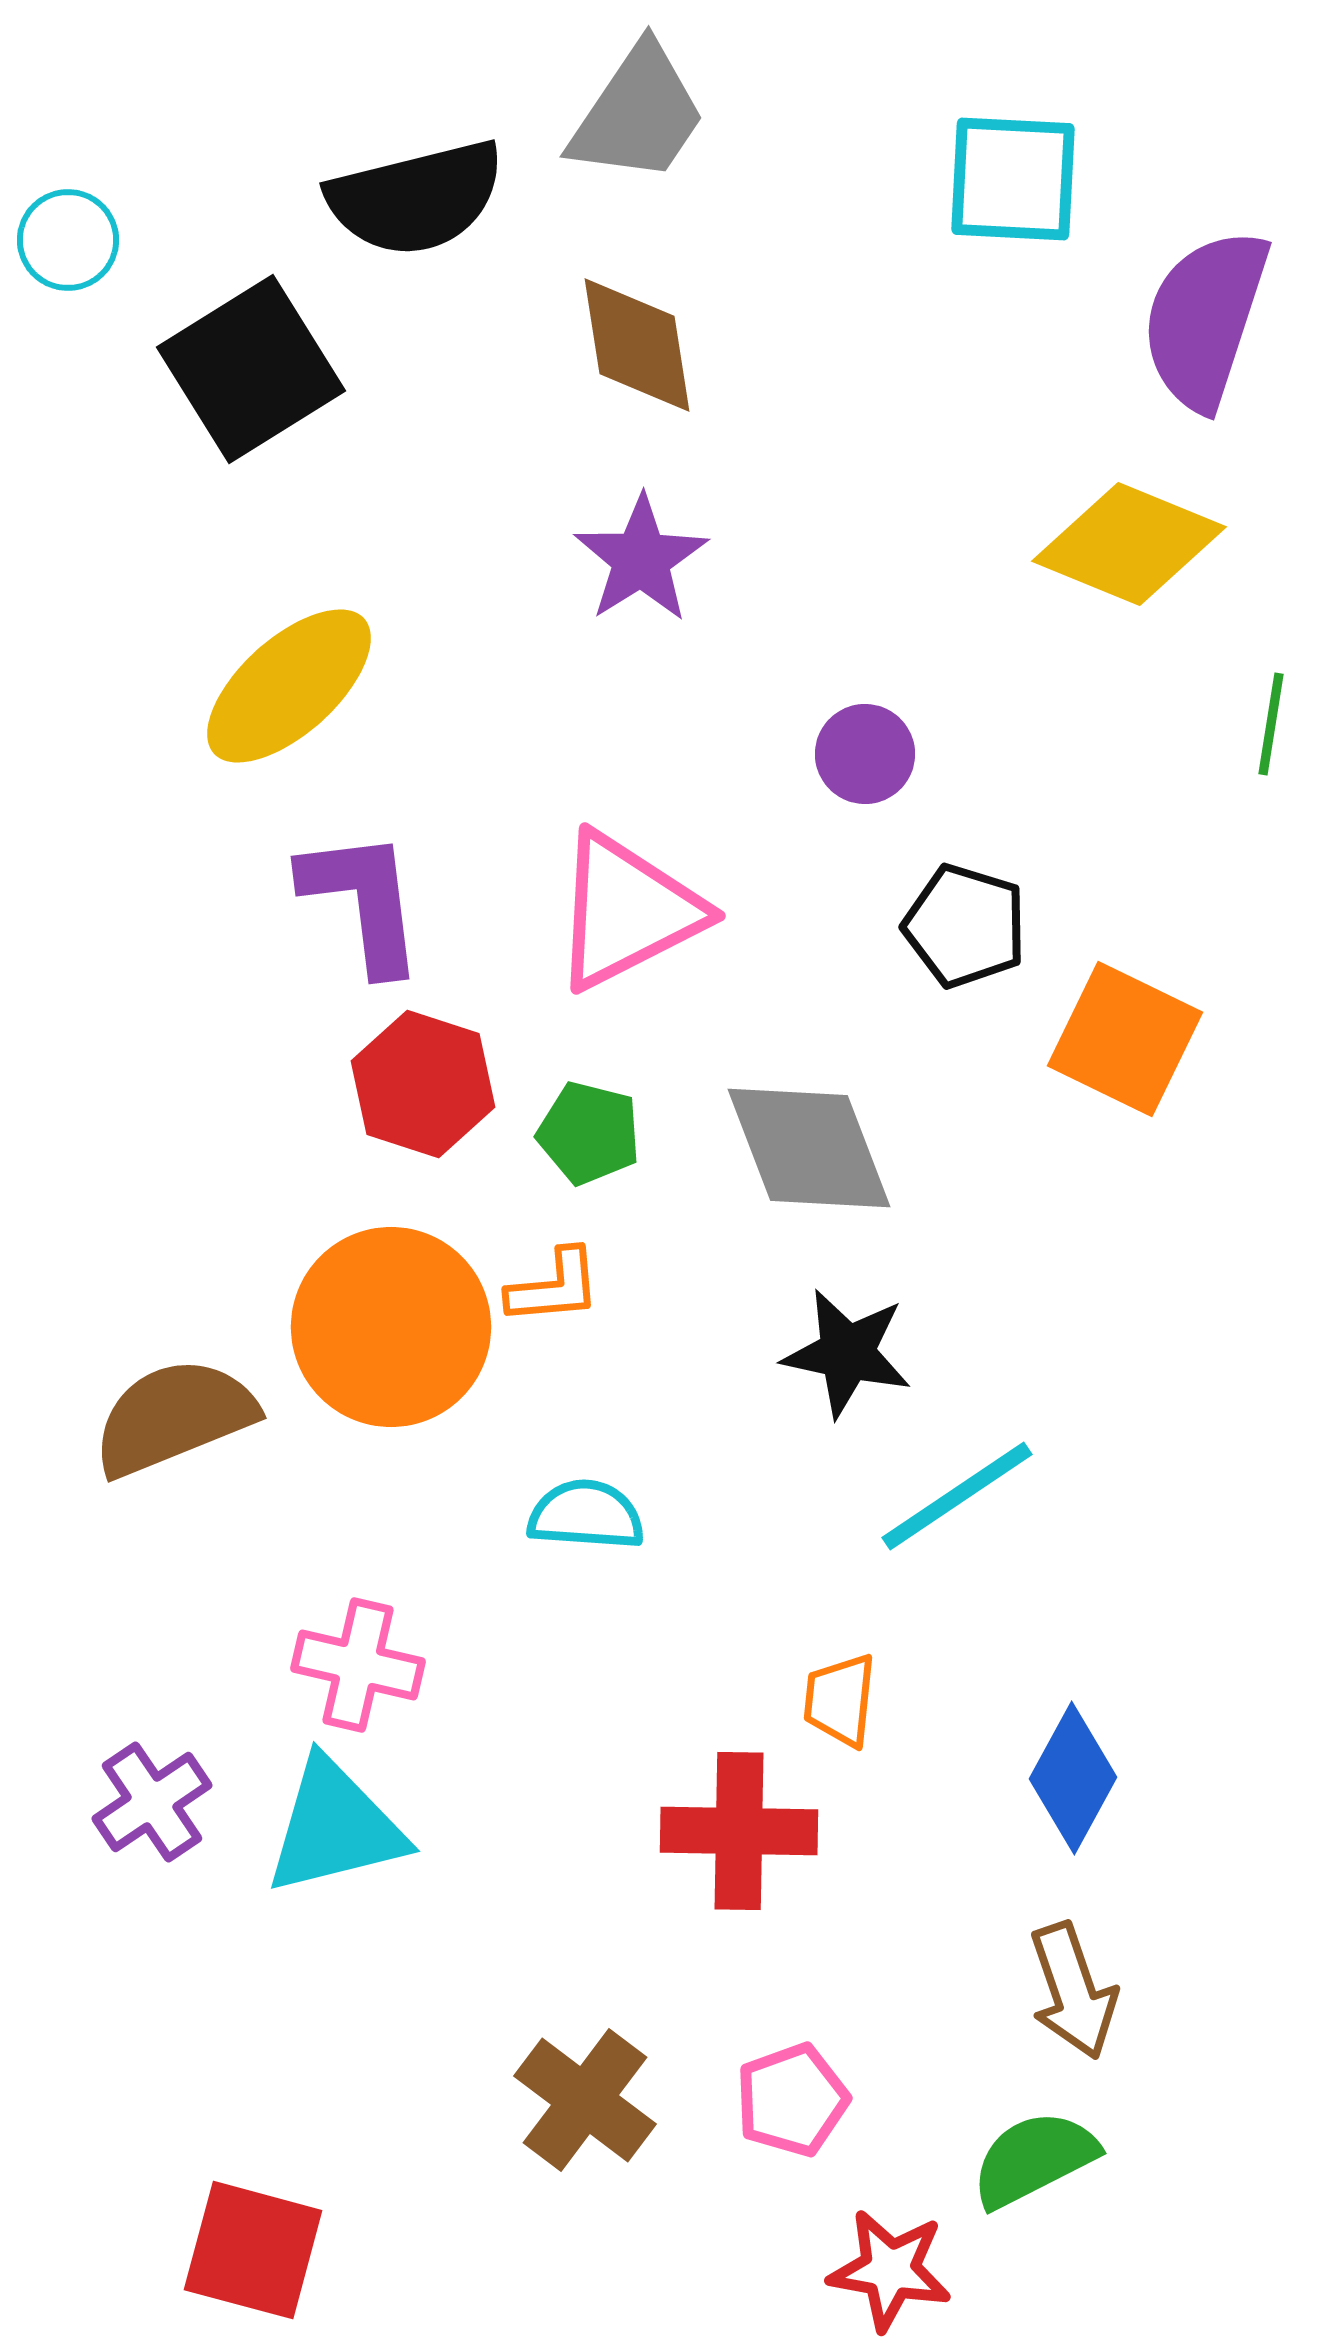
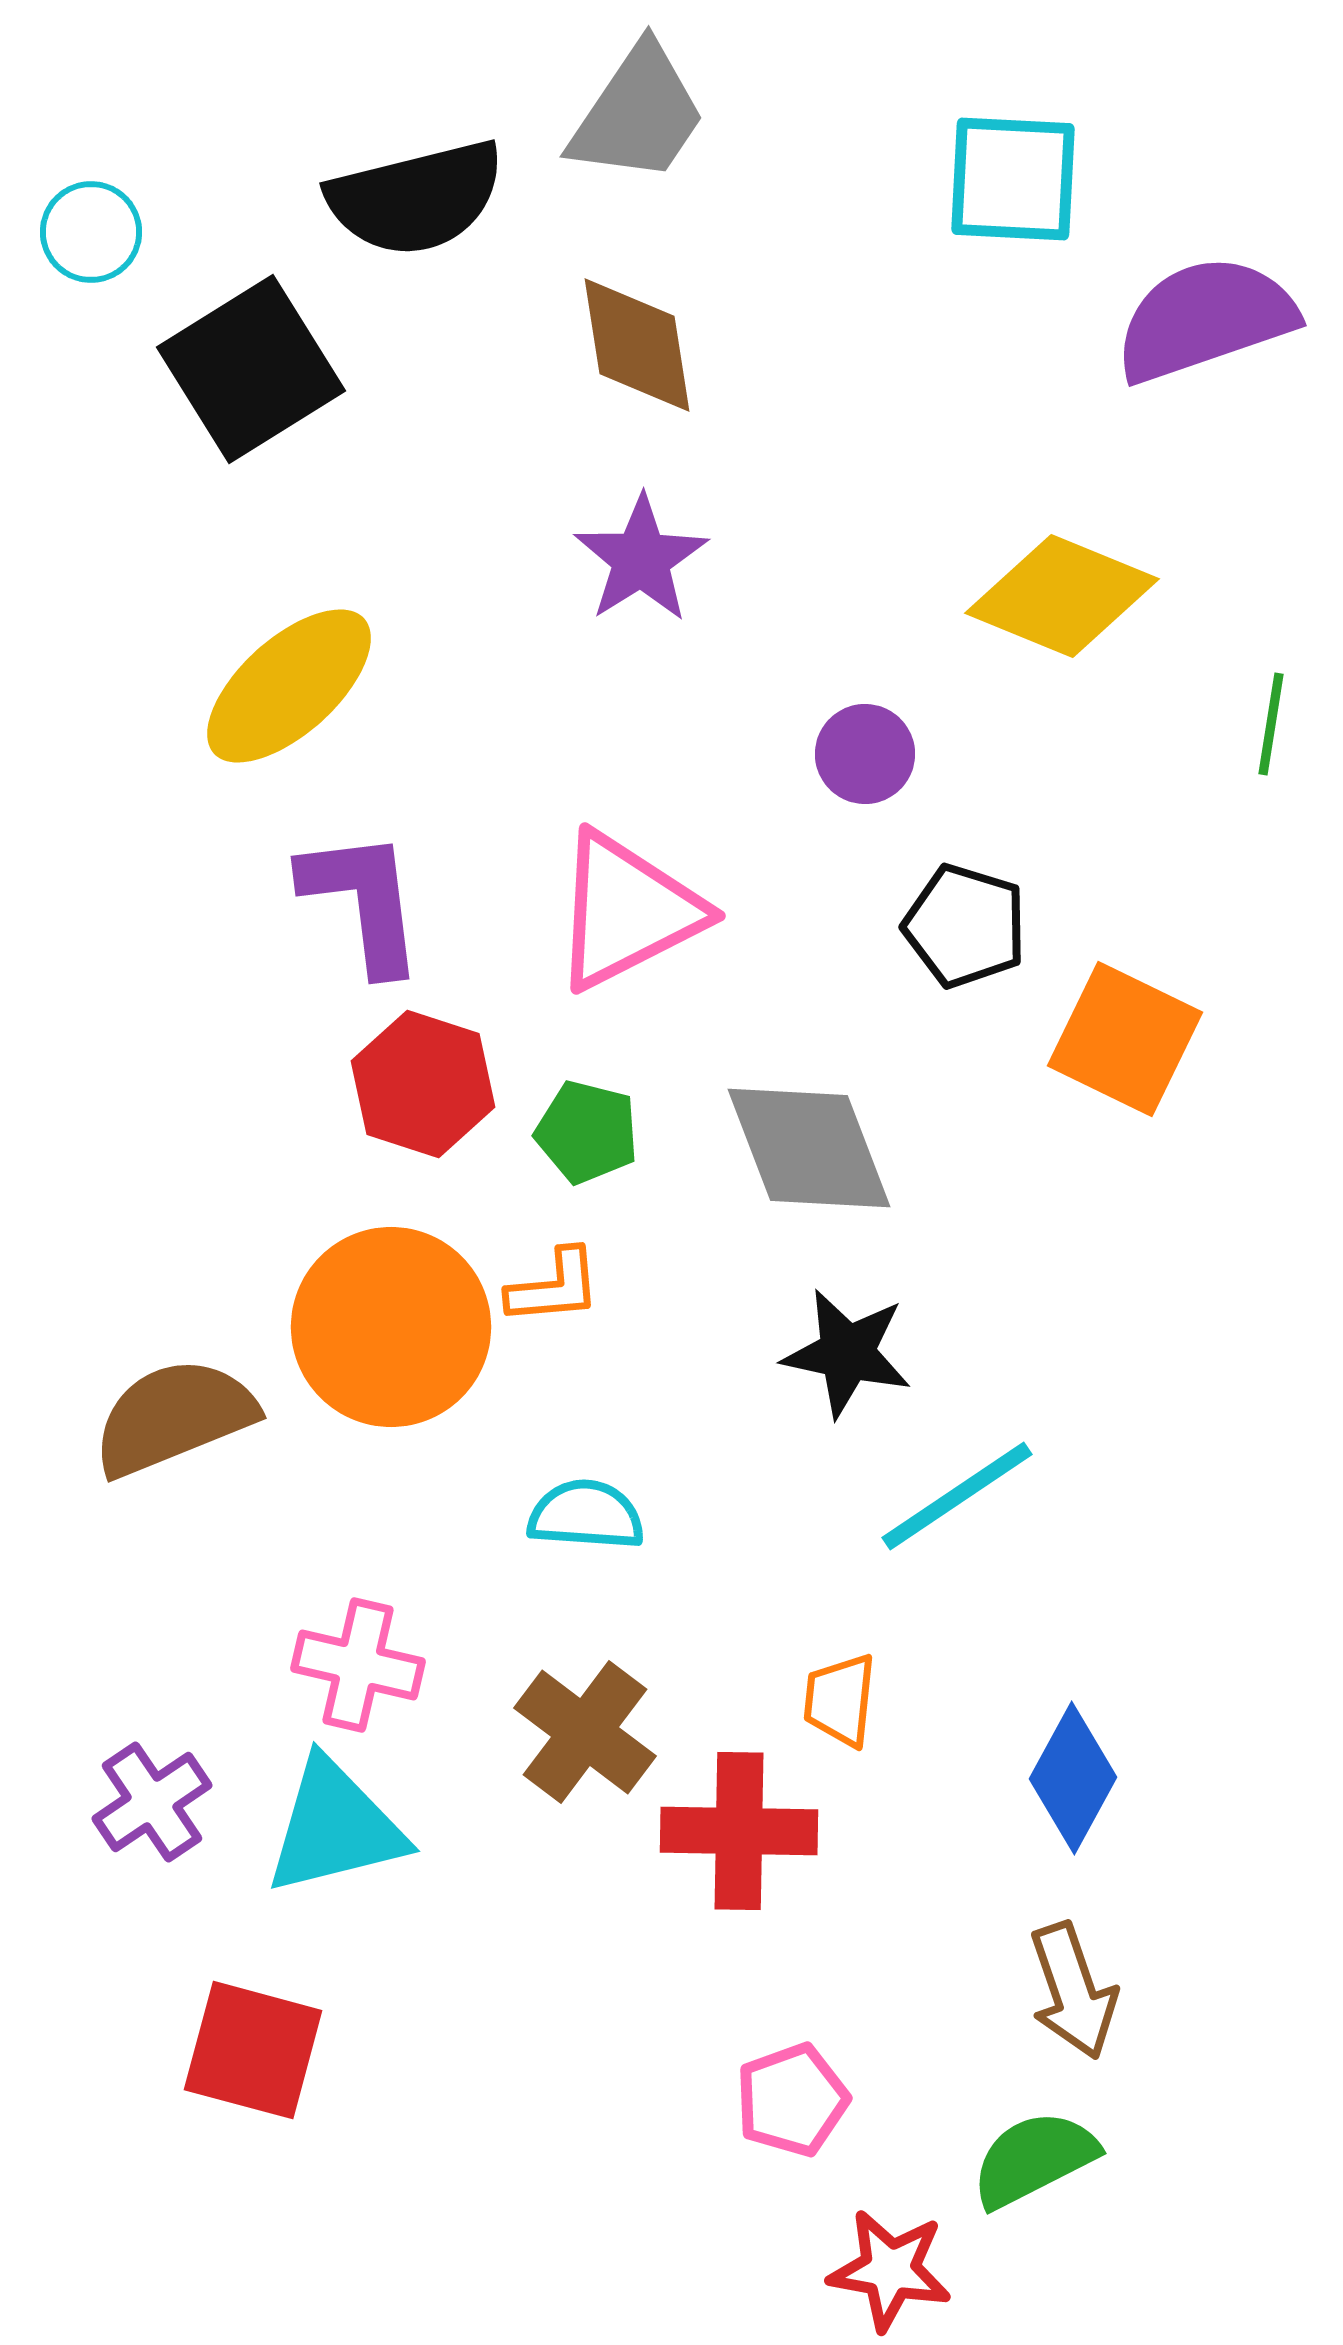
cyan circle: moved 23 px right, 8 px up
purple semicircle: rotated 53 degrees clockwise
yellow diamond: moved 67 px left, 52 px down
green pentagon: moved 2 px left, 1 px up
brown cross: moved 368 px up
red square: moved 200 px up
